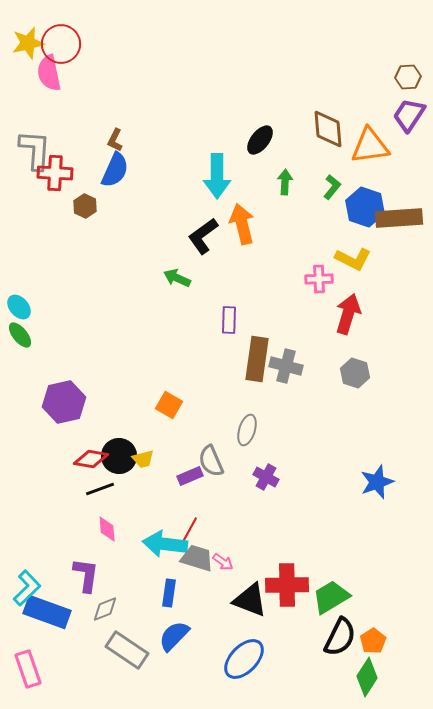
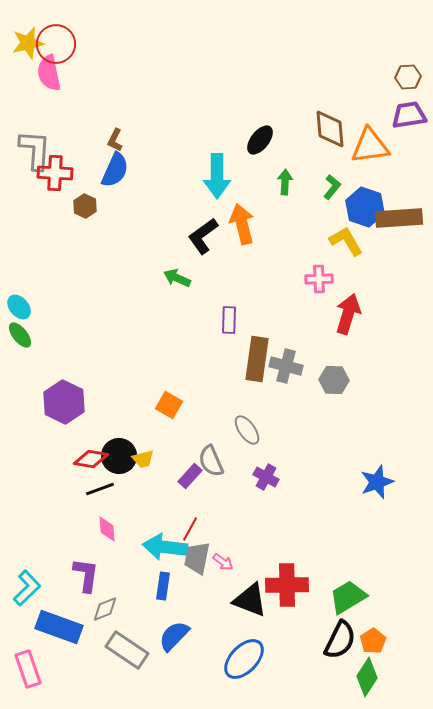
red circle at (61, 44): moved 5 px left
purple trapezoid at (409, 115): rotated 48 degrees clockwise
brown diamond at (328, 129): moved 2 px right
yellow L-shape at (353, 259): moved 7 px left, 18 px up; rotated 147 degrees counterclockwise
gray hexagon at (355, 373): moved 21 px left, 7 px down; rotated 16 degrees counterclockwise
purple hexagon at (64, 402): rotated 21 degrees counterclockwise
gray ellipse at (247, 430): rotated 52 degrees counterclockwise
purple rectangle at (190, 476): rotated 25 degrees counterclockwise
cyan arrow at (165, 544): moved 3 px down
gray trapezoid at (197, 558): rotated 96 degrees counterclockwise
blue rectangle at (169, 593): moved 6 px left, 7 px up
green trapezoid at (331, 597): moved 17 px right
blue rectangle at (47, 612): moved 12 px right, 15 px down
black semicircle at (340, 637): moved 3 px down
